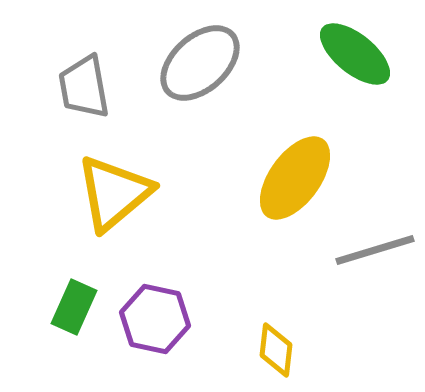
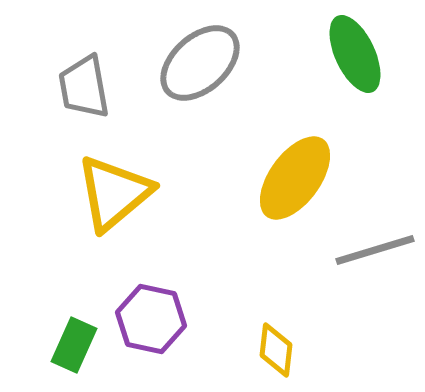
green ellipse: rotated 26 degrees clockwise
green rectangle: moved 38 px down
purple hexagon: moved 4 px left
